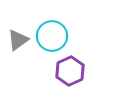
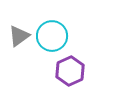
gray triangle: moved 1 px right, 4 px up
